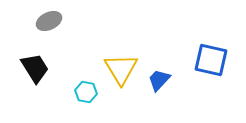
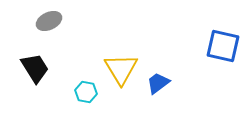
blue square: moved 12 px right, 14 px up
blue trapezoid: moved 1 px left, 3 px down; rotated 10 degrees clockwise
